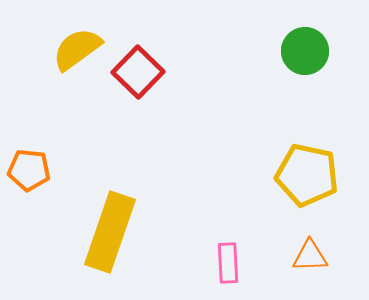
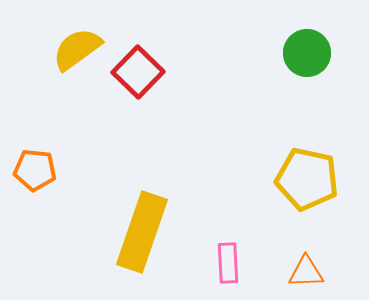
green circle: moved 2 px right, 2 px down
orange pentagon: moved 6 px right
yellow pentagon: moved 4 px down
yellow rectangle: moved 32 px right
orange triangle: moved 4 px left, 16 px down
